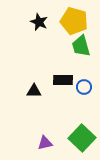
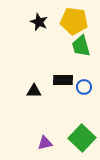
yellow pentagon: rotated 8 degrees counterclockwise
